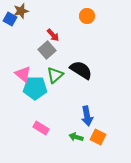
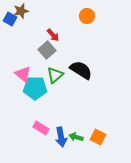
blue arrow: moved 26 px left, 21 px down
